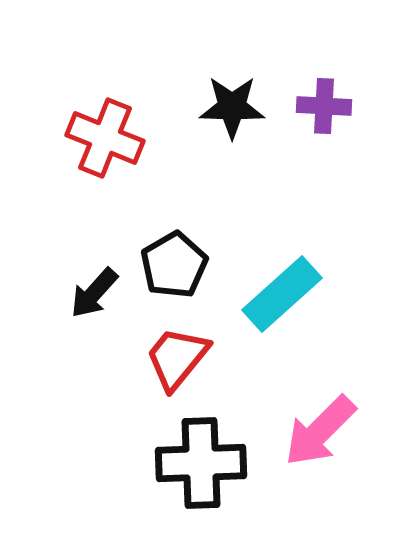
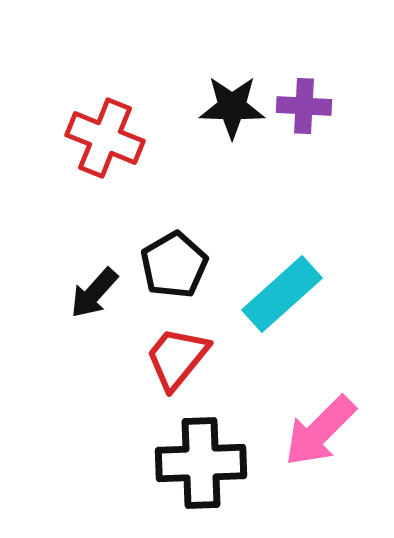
purple cross: moved 20 px left
